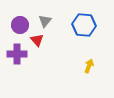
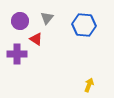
gray triangle: moved 2 px right, 3 px up
purple circle: moved 4 px up
red triangle: moved 1 px left, 1 px up; rotated 16 degrees counterclockwise
yellow arrow: moved 19 px down
